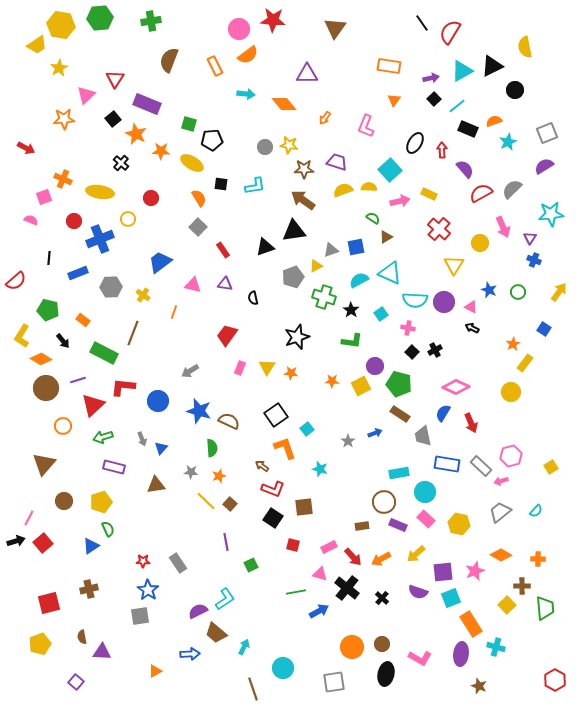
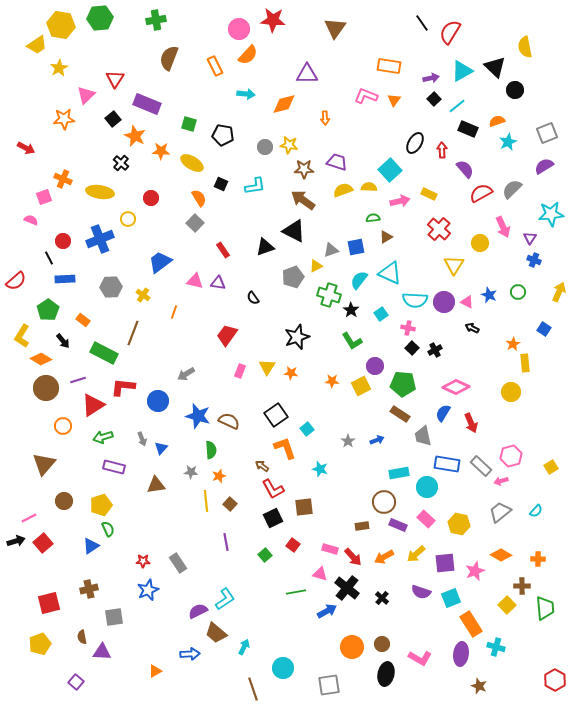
green cross at (151, 21): moved 5 px right, 1 px up
orange semicircle at (248, 55): rotated 10 degrees counterclockwise
brown semicircle at (169, 60): moved 2 px up
black triangle at (492, 66): moved 3 px right, 1 px down; rotated 50 degrees counterclockwise
orange diamond at (284, 104): rotated 65 degrees counterclockwise
orange arrow at (325, 118): rotated 40 degrees counterclockwise
orange semicircle at (494, 121): moved 3 px right
pink L-shape at (366, 126): moved 30 px up; rotated 90 degrees clockwise
orange star at (136, 134): moved 1 px left, 2 px down
black pentagon at (212, 140): moved 11 px right, 5 px up; rotated 15 degrees clockwise
black square at (221, 184): rotated 16 degrees clockwise
green semicircle at (373, 218): rotated 40 degrees counterclockwise
red circle at (74, 221): moved 11 px left, 20 px down
gray square at (198, 227): moved 3 px left, 4 px up
black triangle at (294, 231): rotated 35 degrees clockwise
black line at (49, 258): rotated 32 degrees counterclockwise
blue rectangle at (78, 273): moved 13 px left, 6 px down; rotated 18 degrees clockwise
cyan semicircle at (359, 280): rotated 24 degrees counterclockwise
purple triangle at (225, 284): moved 7 px left, 1 px up
pink triangle at (193, 285): moved 2 px right, 4 px up
blue star at (489, 290): moved 5 px down
yellow arrow at (559, 292): rotated 12 degrees counterclockwise
green cross at (324, 297): moved 5 px right, 2 px up
black semicircle at (253, 298): rotated 24 degrees counterclockwise
pink triangle at (471, 307): moved 4 px left, 5 px up
green pentagon at (48, 310): rotated 25 degrees clockwise
green L-shape at (352, 341): rotated 50 degrees clockwise
black square at (412, 352): moved 4 px up
yellow rectangle at (525, 363): rotated 42 degrees counterclockwise
pink rectangle at (240, 368): moved 3 px down
gray arrow at (190, 371): moved 4 px left, 3 px down
green pentagon at (399, 384): moved 4 px right; rotated 10 degrees counterclockwise
red triangle at (93, 405): rotated 10 degrees clockwise
blue star at (199, 411): moved 1 px left, 5 px down
blue arrow at (375, 433): moved 2 px right, 7 px down
green semicircle at (212, 448): moved 1 px left, 2 px down
red L-shape at (273, 489): rotated 40 degrees clockwise
cyan circle at (425, 492): moved 2 px right, 5 px up
yellow line at (206, 501): rotated 40 degrees clockwise
yellow pentagon at (101, 502): moved 3 px down
pink line at (29, 518): rotated 35 degrees clockwise
black square at (273, 518): rotated 30 degrees clockwise
red square at (293, 545): rotated 24 degrees clockwise
pink rectangle at (329, 547): moved 1 px right, 2 px down; rotated 42 degrees clockwise
orange arrow at (381, 559): moved 3 px right, 2 px up
green square at (251, 565): moved 14 px right, 10 px up; rotated 16 degrees counterclockwise
purple square at (443, 572): moved 2 px right, 9 px up
blue star at (148, 590): rotated 15 degrees clockwise
purple semicircle at (418, 592): moved 3 px right
blue arrow at (319, 611): moved 8 px right
gray square at (140, 616): moved 26 px left, 1 px down
gray square at (334, 682): moved 5 px left, 3 px down
